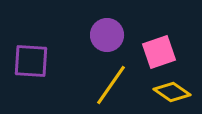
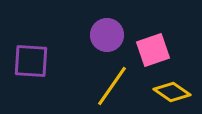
pink square: moved 6 px left, 2 px up
yellow line: moved 1 px right, 1 px down
